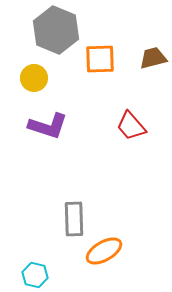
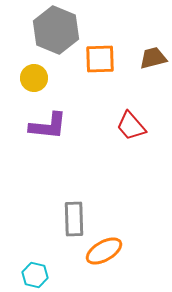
purple L-shape: rotated 12 degrees counterclockwise
